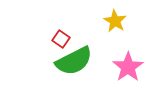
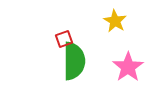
red square: moved 3 px right; rotated 36 degrees clockwise
green semicircle: rotated 63 degrees counterclockwise
